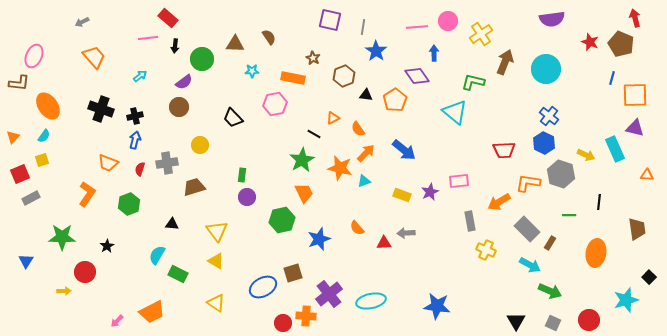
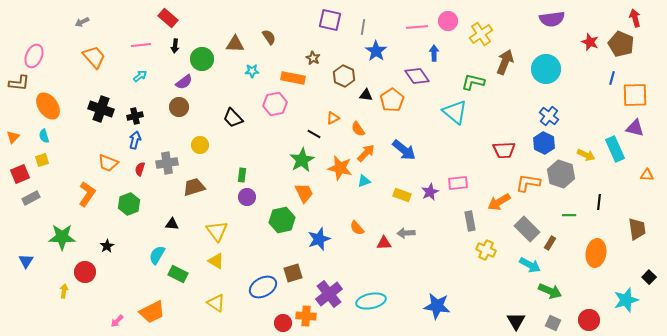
pink line at (148, 38): moved 7 px left, 7 px down
brown hexagon at (344, 76): rotated 15 degrees counterclockwise
orange pentagon at (395, 100): moved 3 px left
cyan semicircle at (44, 136): rotated 128 degrees clockwise
pink rectangle at (459, 181): moved 1 px left, 2 px down
yellow arrow at (64, 291): rotated 80 degrees counterclockwise
